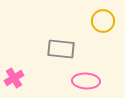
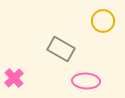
gray rectangle: rotated 24 degrees clockwise
pink cross: rotated 12 degrees counterclockwise
